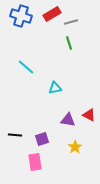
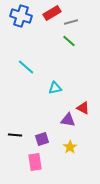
red rectangle: moved 1 px up
green line: moved 2 px up; rotated 32 degrees counterclockwise
red triangle: moved 6 px left, 7 px up
yellow star: moved 5 px left
